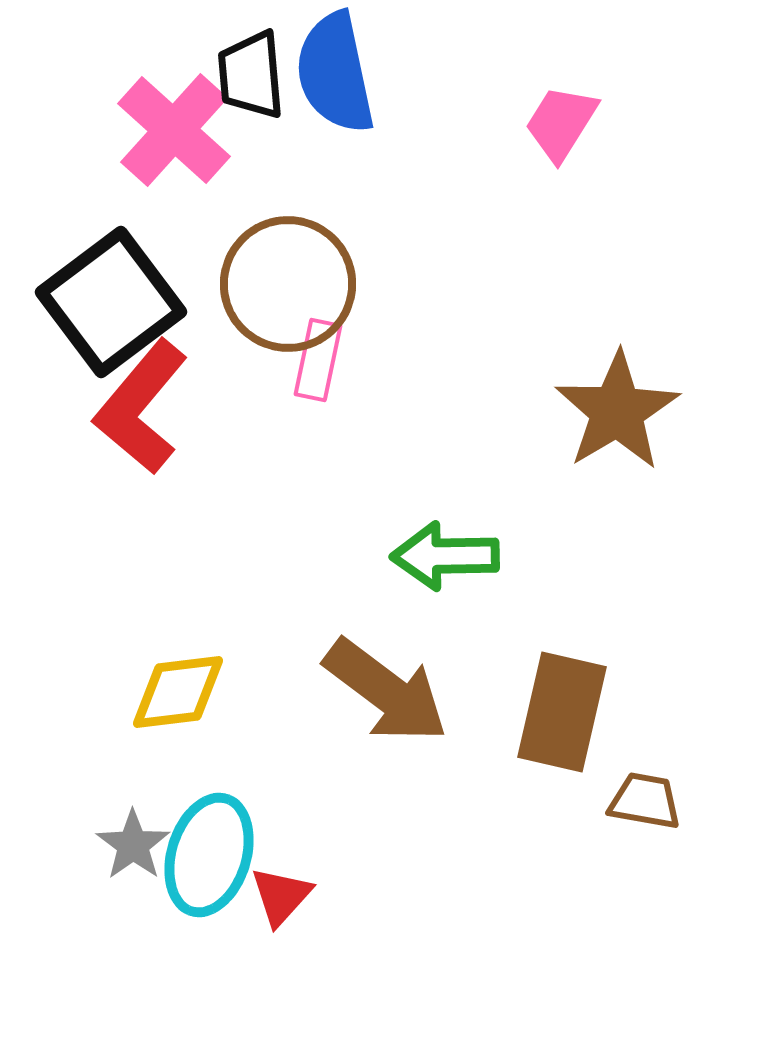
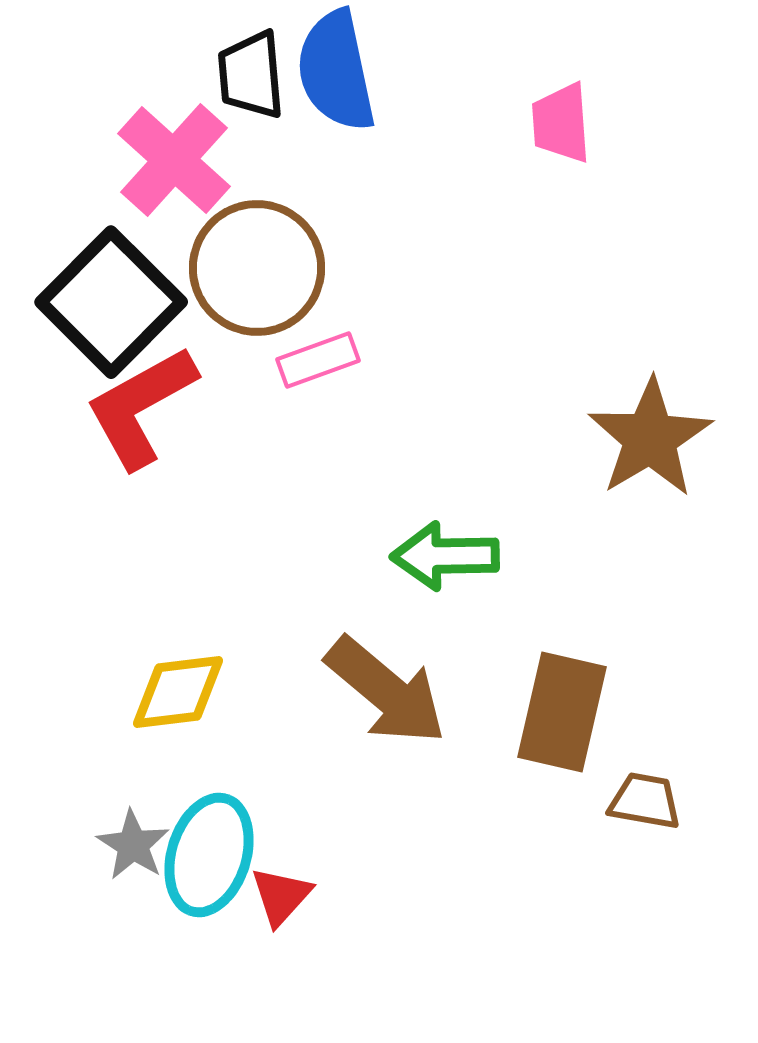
blue semicircle: moved 1 px right, 2 px up
pink trapezoid: rotated 36 degrees counterclockwise
pink cross: moved 30 px down
brown circle: moved 31 px left, 16 px up
black square: rotated 8 degrees counterclockwise
pink rectangle: rotated 58 degrees clockwise
red L-shape: rotated 21 degrees clockwise
brown star: moved 33 px right, 27 px down
brown arrow: rotated 3 degrees clockwise
gray star: rotated 4 degrees counterclockwise
